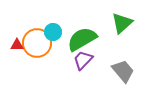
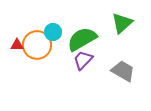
orange circle: moved 2 px down
gray trapezoid: rotated 20 degrees counterclockwise
